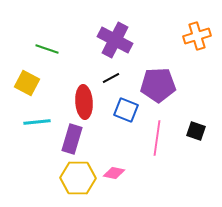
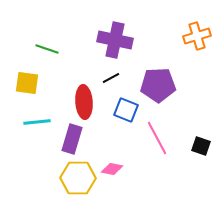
purple cross: rotated 16 degrees counterclockwise
yellow square: rotated 20 degrees counterclockwise
black square: moved 5 px right, 15 px down
pink line: rotated 36 degrees counterclockwise
pink diamond: moved 2 px left, 4 px up
